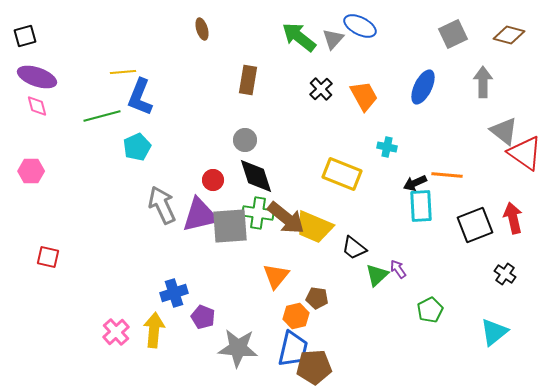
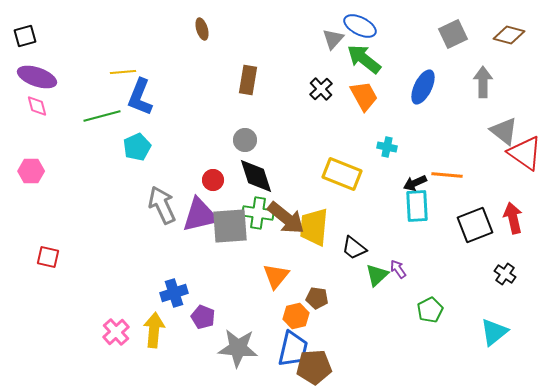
green arrow at (299, 37): moved 65 px right, 22 px down
cyan rectangle at (421, 206): moved 4 px left
yellow trapezoid at (314, 227): rotated 72 degrees clockwise
